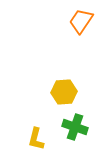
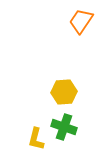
green cross: moved 11 px left
